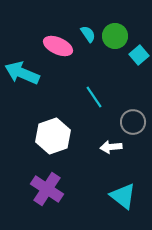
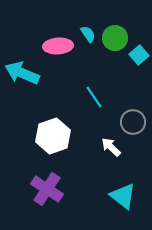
green circle: moved 2 px down
pink ellipse: rotated 28 degrees counterclockwise
white arrow: rotated 50 degrees clockwise
